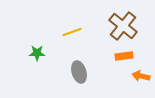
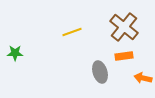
brown cross: moved 1 px right, 1 px down
green star: moved 22 px left
gray ellipse: moved 21 px right
orange arrow: moved 2 px right, 2 px down
